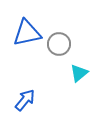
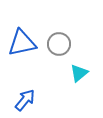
blue triangle: moved 5 px left, 10 px down
